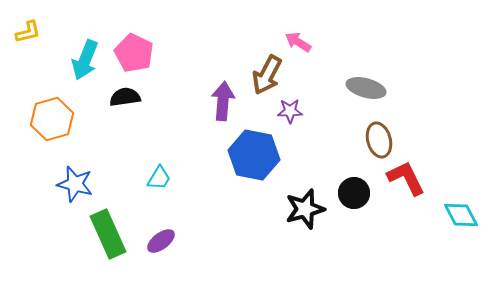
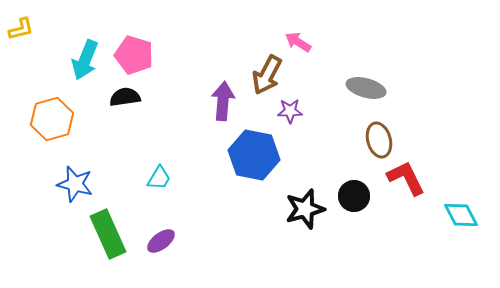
yellow L-shape: moved 7 px left, 3 px up
pink pentagon: moved 2 px down; rotated 9 degrees counterclockwise
black circle: moved 3 px down
